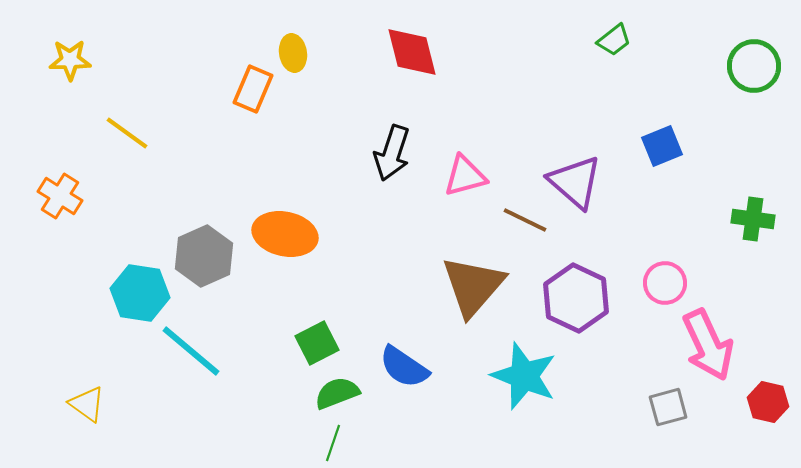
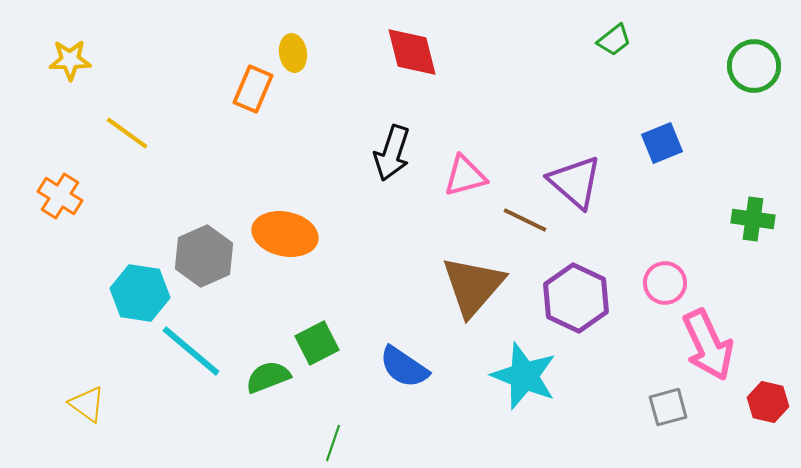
blue square: moved 3 px up
green semicircle: moved 69 px left, 16 px up
